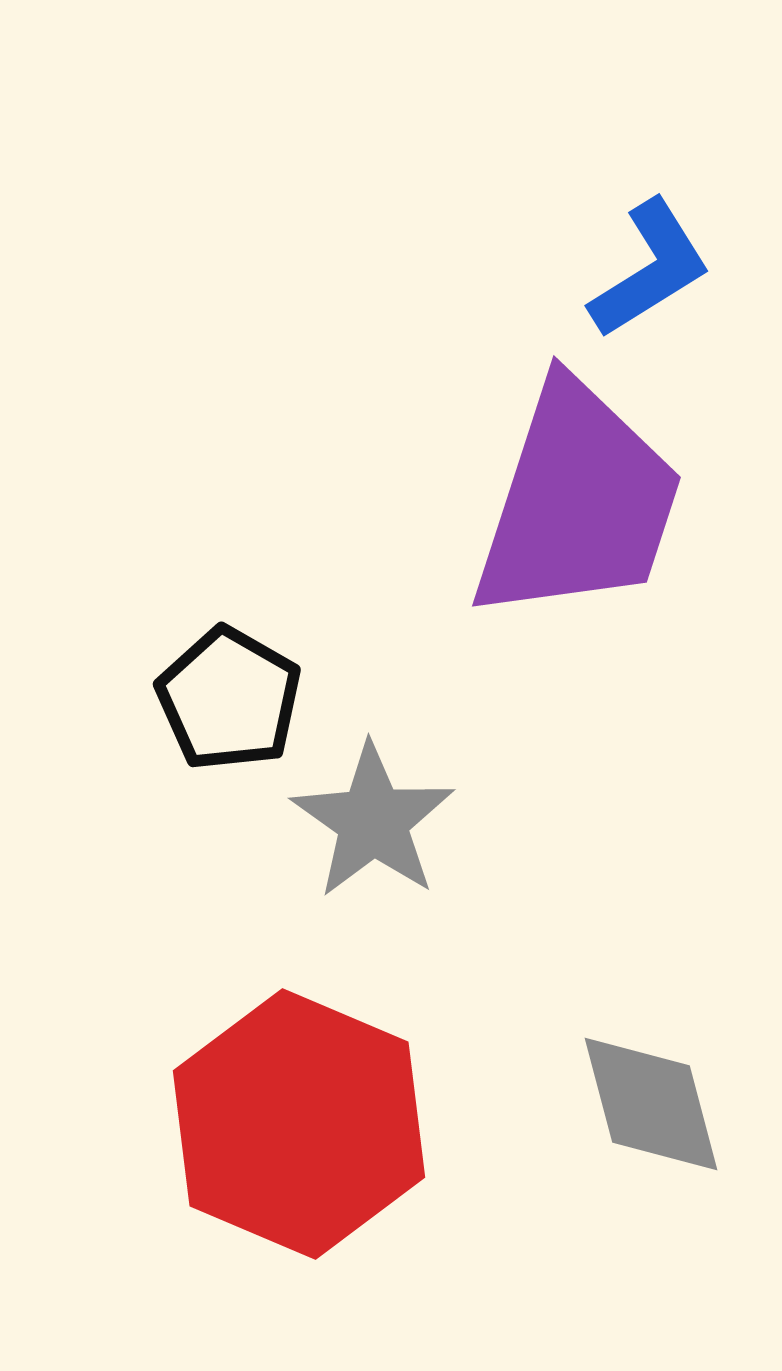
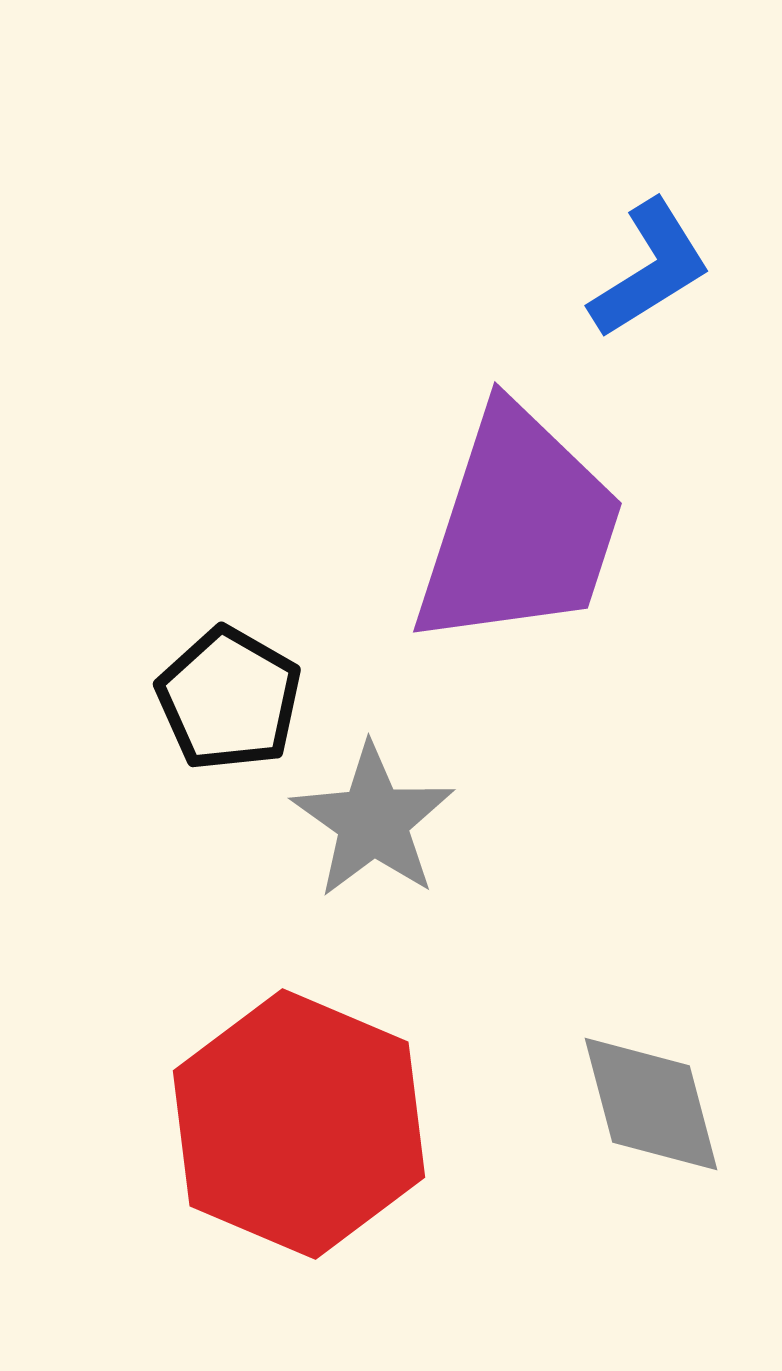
purple trapezoid: moved 59 px left, 26 px down
